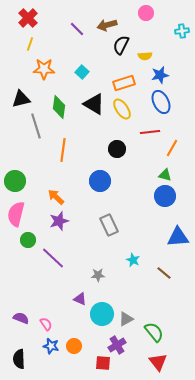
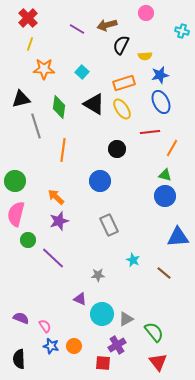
purple line at (77, 29): rotated 14 degrees counterclockwise
cyan cross at (182, 31): rotated 24 degrees clockwise
pink semicircle at (46, 324): moved 1 px left, 2 px down
